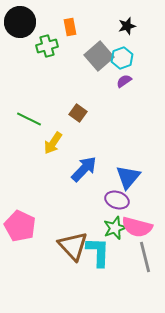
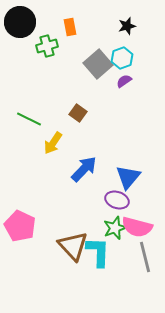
gray square: moved 1 px left, 8 px down
